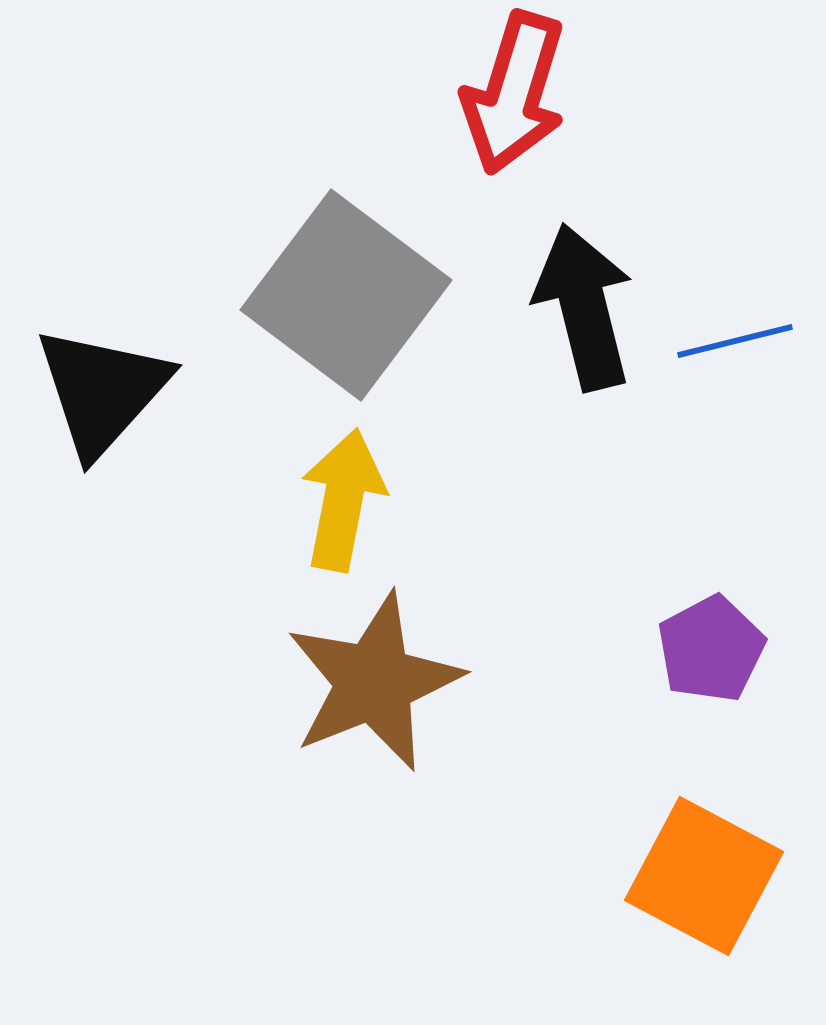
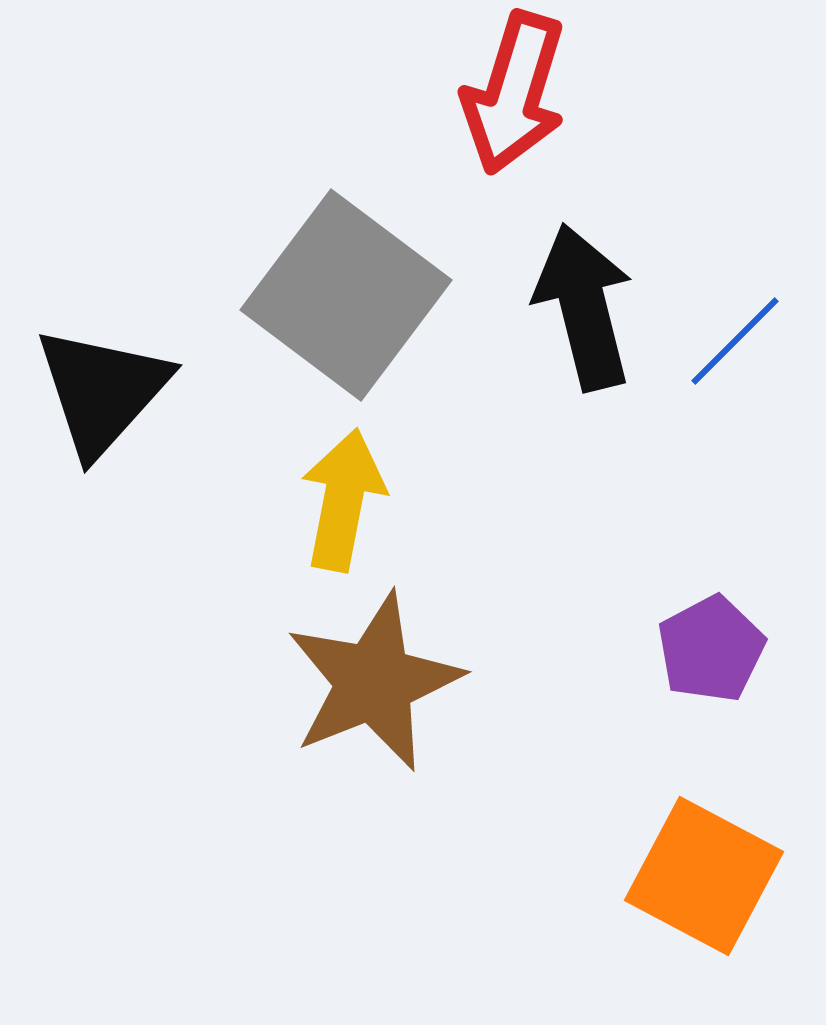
blue line: rotated 31 degrees counterclockwise
